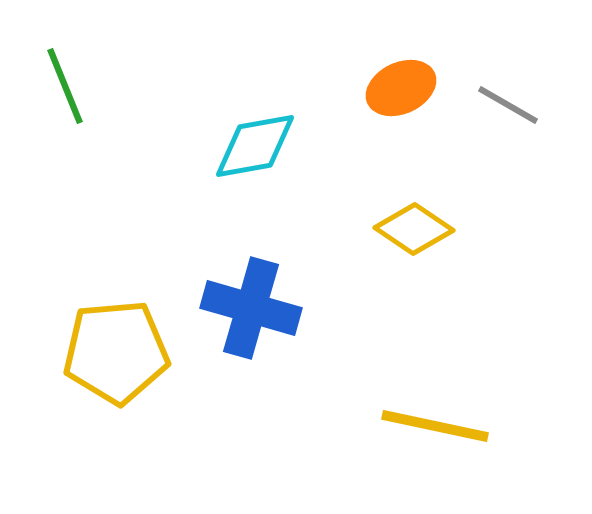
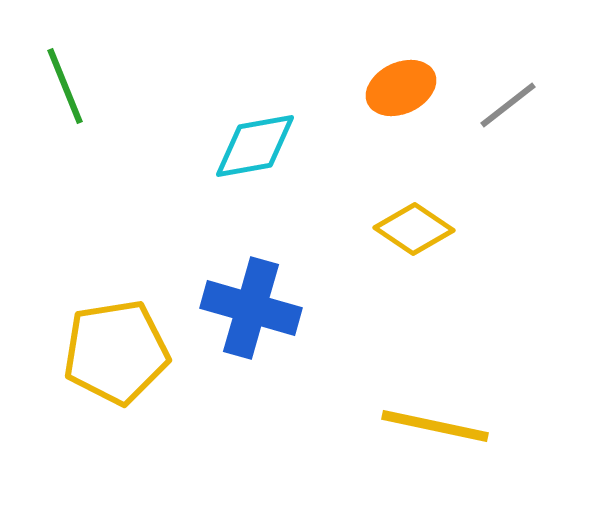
gray line: rotated 68 degrees counterclockwise
yellow pentagon: rotated 4 degrees counterclockwise
